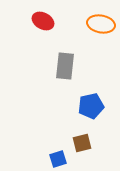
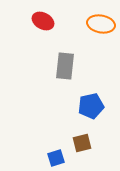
blue square: moved 2 px left, 1 px up
